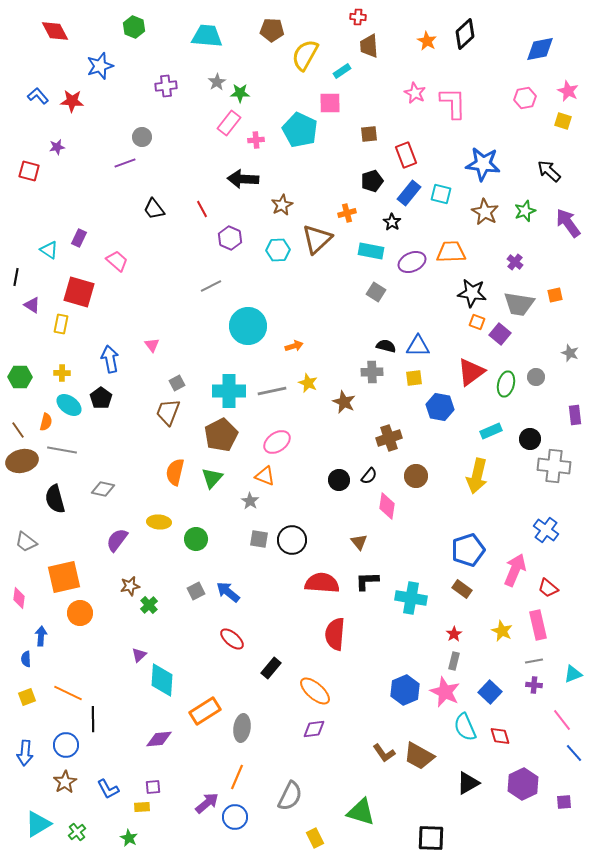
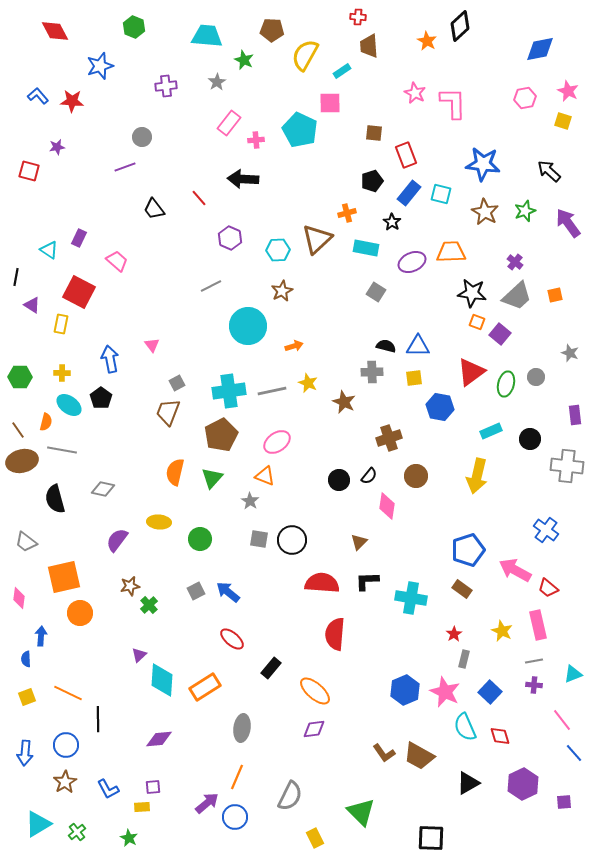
black diamond at (465, 34): moved 5 px left, 8 px up
green star at (240, 93): moved 4 px right, 33 px up; rotated 24 degrees clockwise
brown square at (369, 134): moved 5 px right, 1 px up; rotated 12 degrees clockwise
purple line at (125, 163): moved 4 px down
brown star at (282, 205): moved 86 px down
red line at (202, 209): moved 3 px left, 11 px up; rotated 12 degrees counterclockwise
cyan rectangle at (371, 251): moved 5 px left, 3 px up
red square at (79, 292): rotated 12 degrees clockwise
gray trapezoid at (519, 304): moved 2 px left, 8 px up; rotated 52 degrees counterclockwise
cyan cross at (229, 391): rotated 8 degrees counterclockwise
gray cross at (554, 466): moved 13 px right
green circle at (196, 539): moved 4 px right
brown triangle at (359, 542): rotated 24 degrees clockwise
pink arrow at (515, 570): rotated 84 degrees counterclockwise
gray rectangle at (454, 661): moved 10 px right, 2 px up
orange rectangle at (205, 711): moved 24 px up
black line at (93, 719): moved 5 px right
green triangle at (361, 812): rotated 28 degrees clockwise
